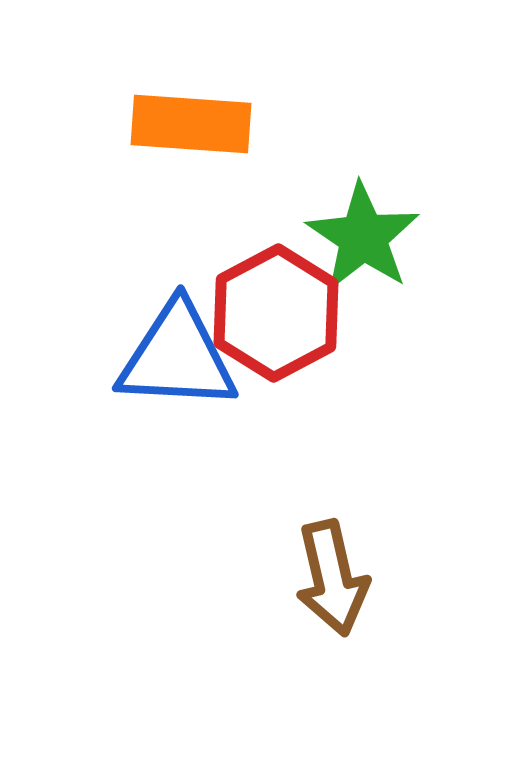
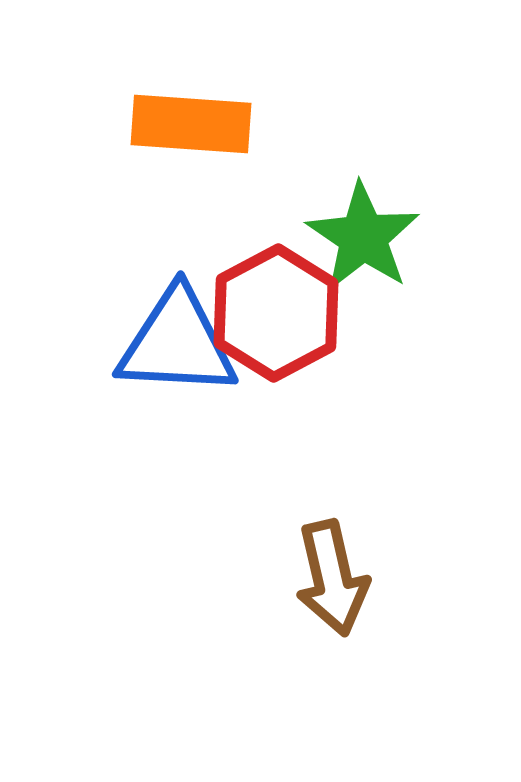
blue triangle: moved 14 px up
